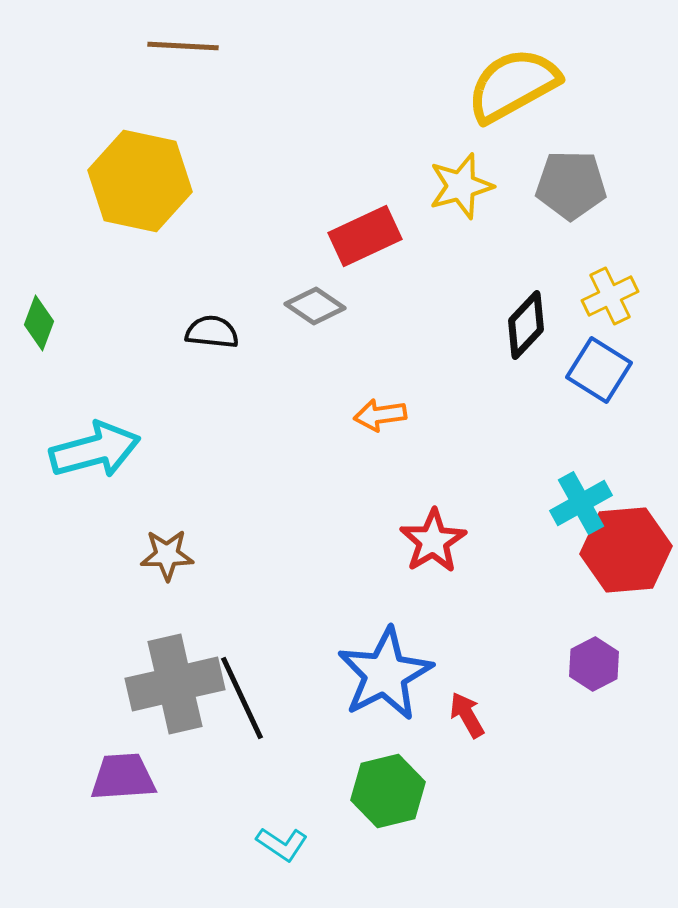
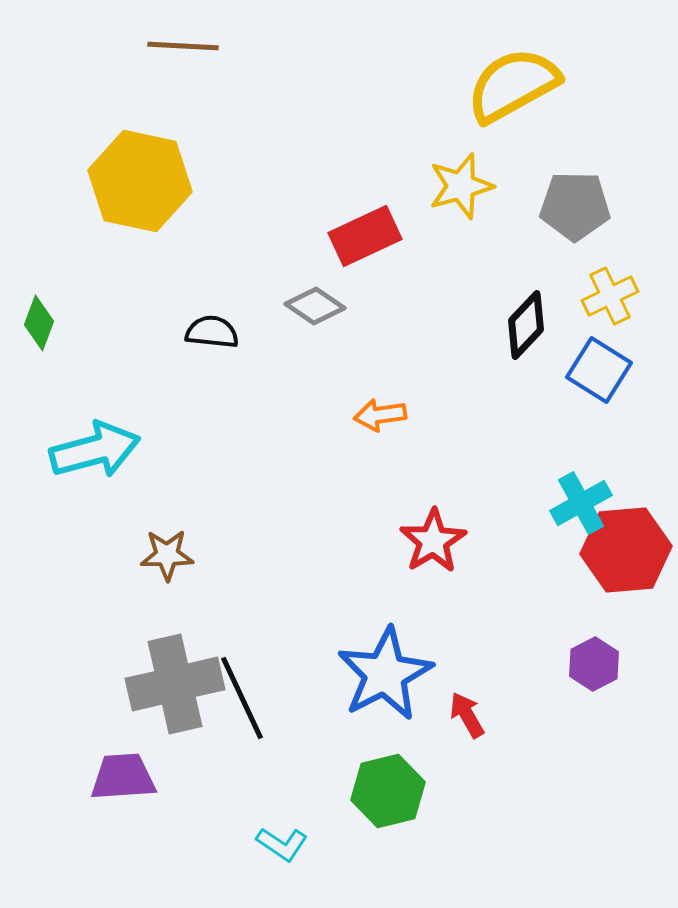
gray pentagon: moved 4 px right, 21 px down
